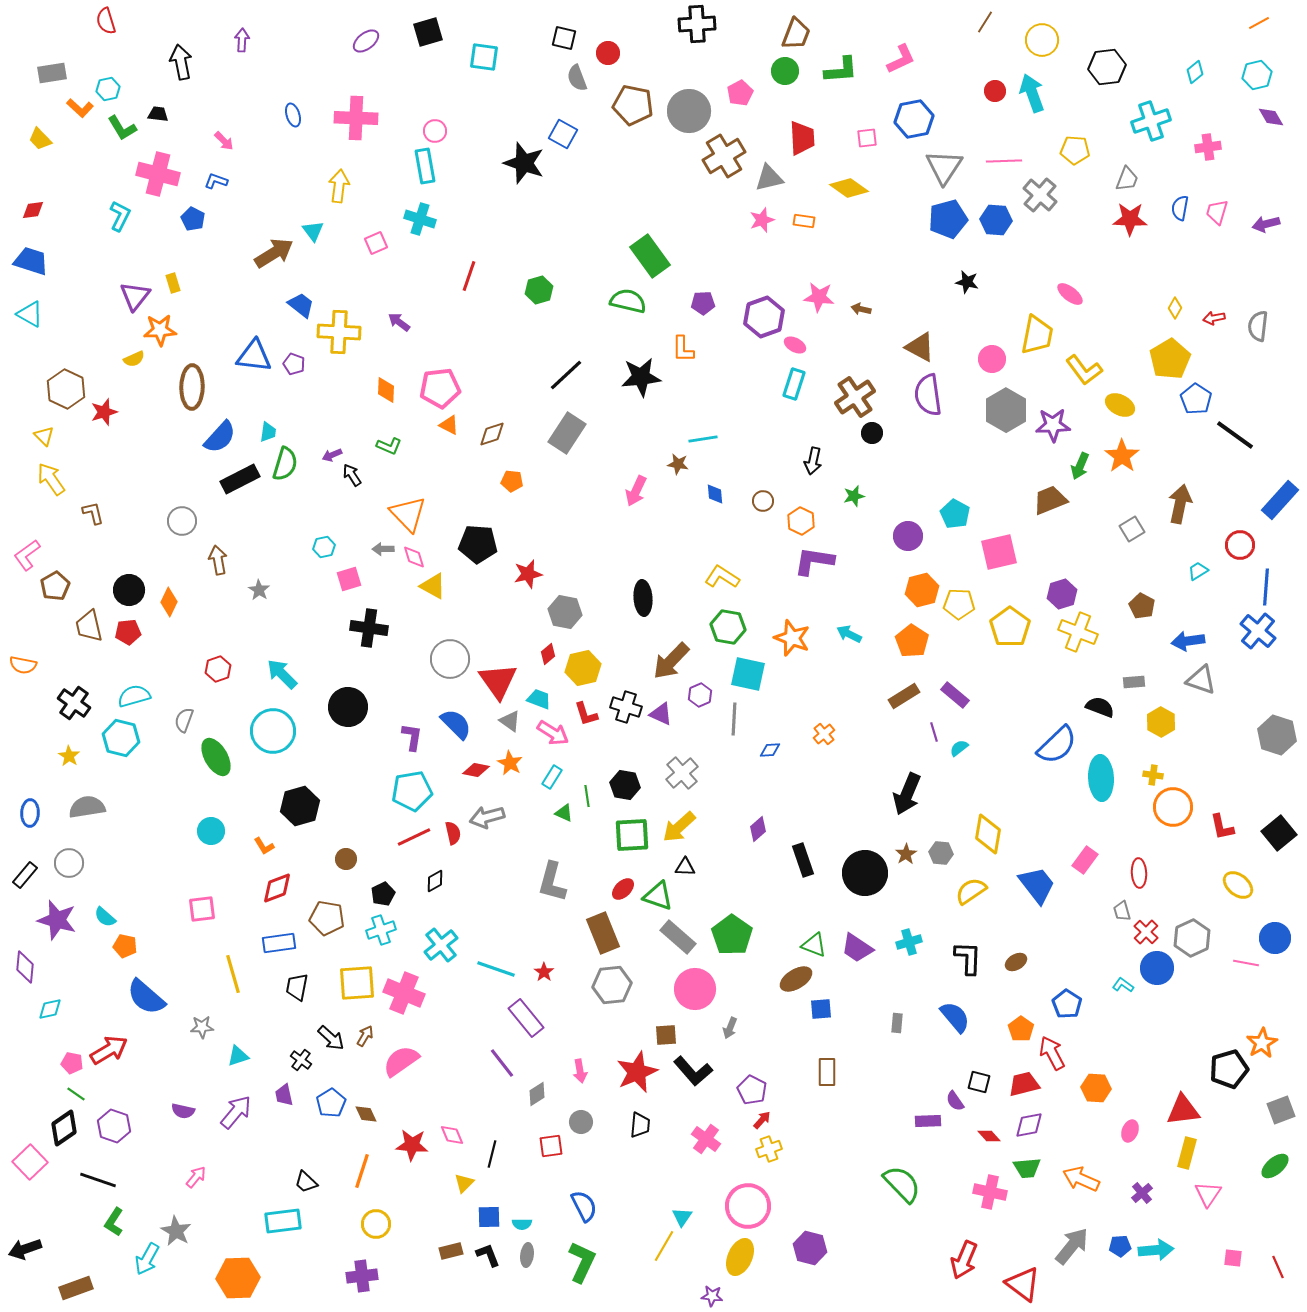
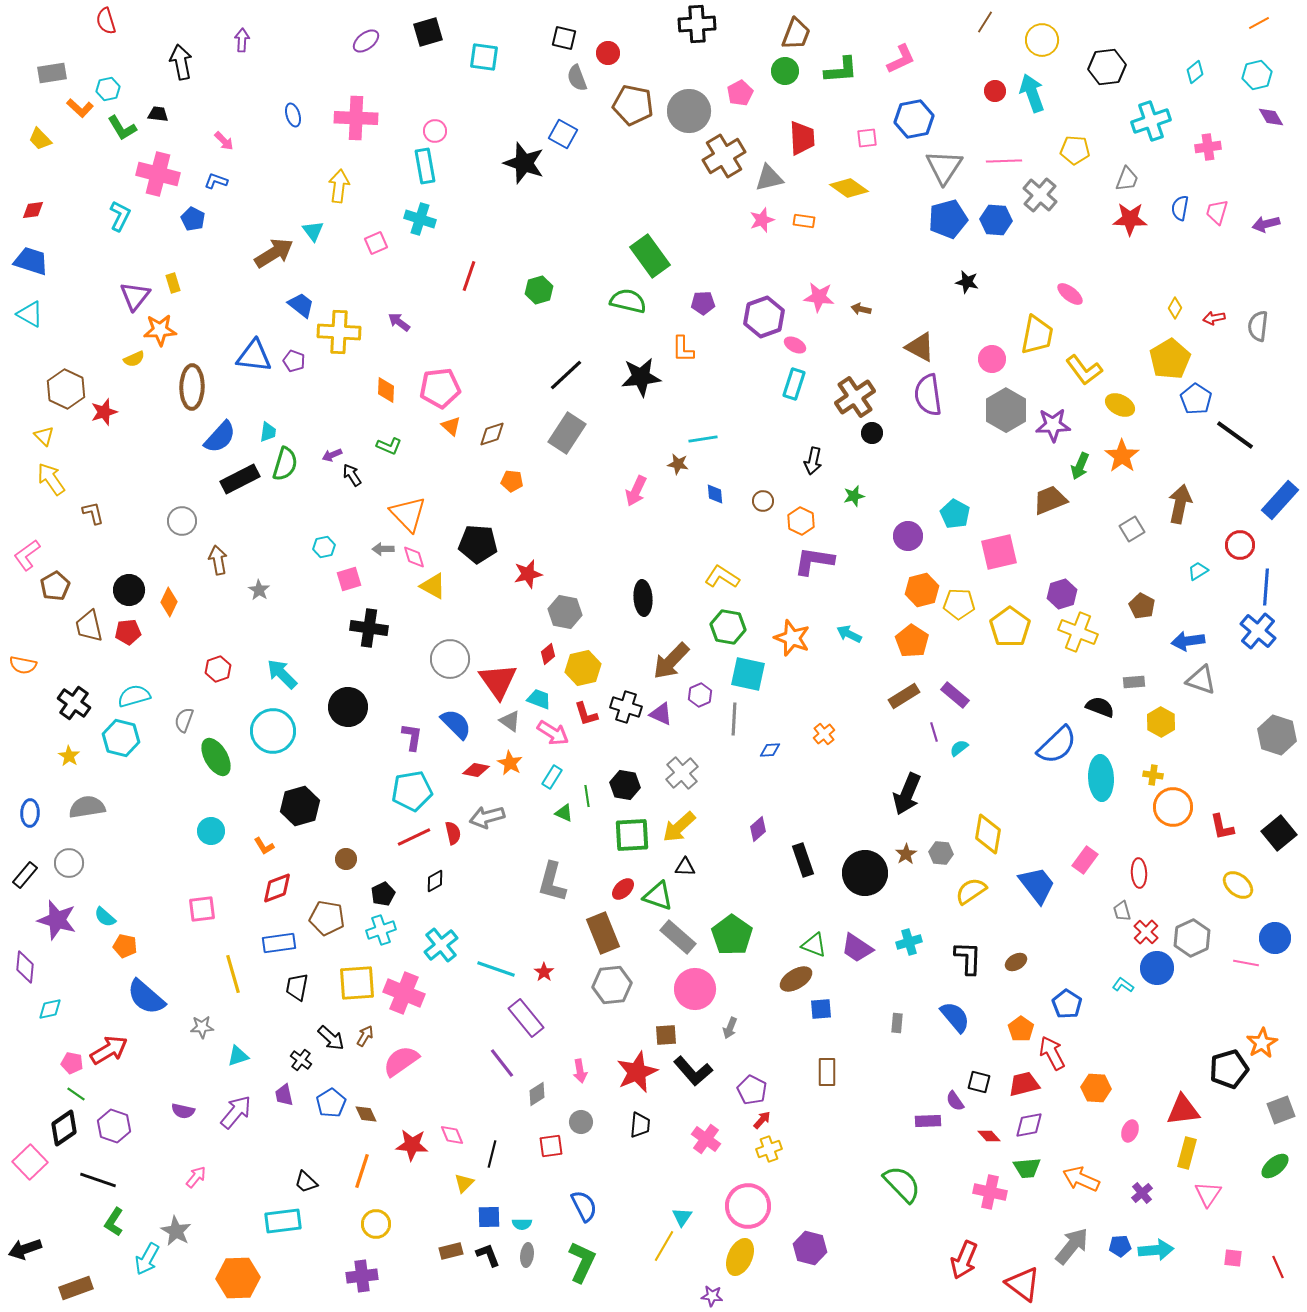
purple pentagon at (294, 364): moved 3 px up
orange triangle at (449, 425): moved 2 px right, 1 px down; rotated 15 degrees clockwise
